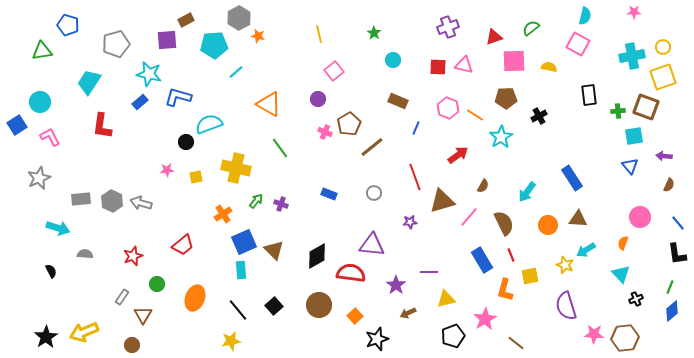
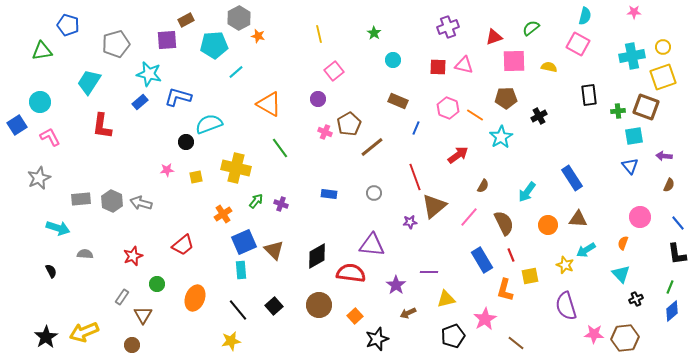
blue rectangle at (329, 194): rotated 14 degrees counterclockwise
brown triangle at (442, 201): moved 8 px left, 5 px down; rotated 24 degrees counterclockwise
